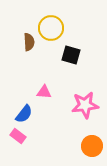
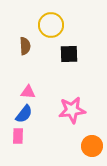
yellow circle: moved 3 px up
brown semicircle: moved 4 px left, 4 px down
black square: moved 2 px left, 1 px up; rotated 18 degrees counterclockwise
pink triangle: moved 16 px left
pink star: moved 13 px left, 5 px down
pink rectangle: rotated 56 degrees clockwise
